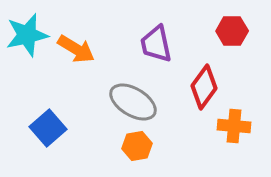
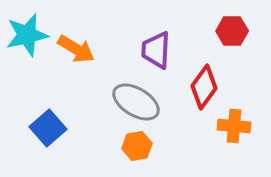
purple trapezoid: moved 6 px down; rotated 15 degrees clockwise
gray ellipse: moved 3 px right
